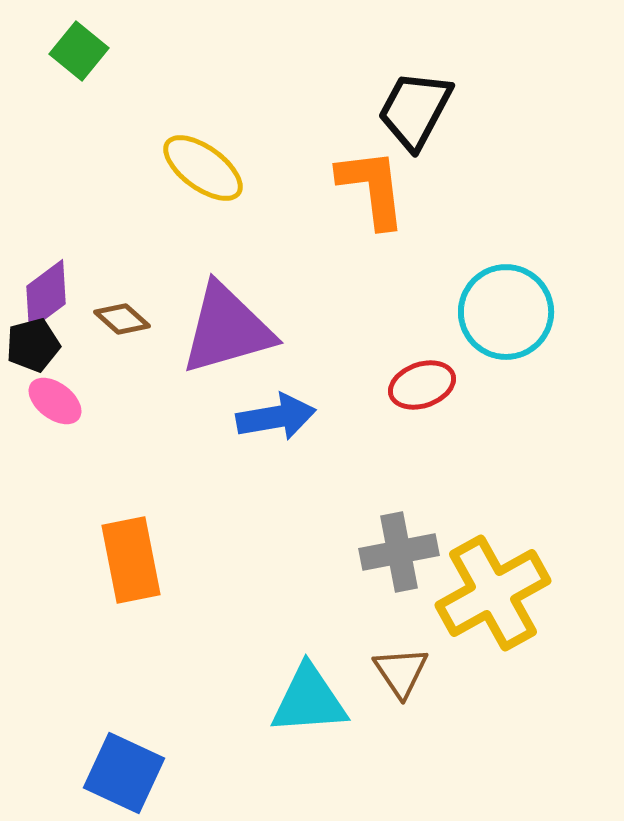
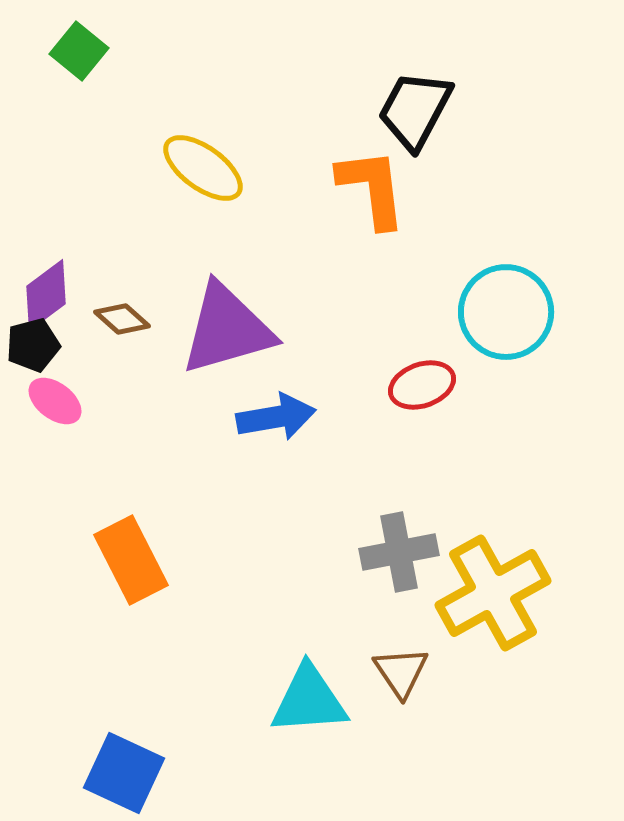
orange rectangle: rotated 16 degrees counterclockwise
